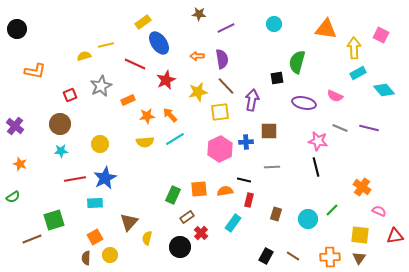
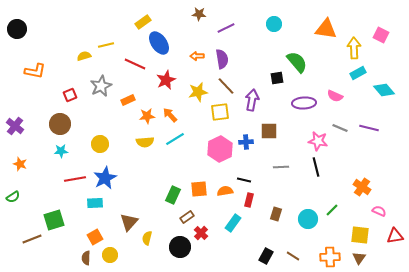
green semicircle at (297, 62): rotated 125 degrees clockwise
purple ellipse at (304, 103): rotated 15 degrees counterclockwise
gray line at (272, 167): moved 9 px right
